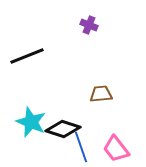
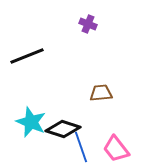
purple cross: moved 1 px left, 1 px up
brown trapezoid: moved 1 px up
